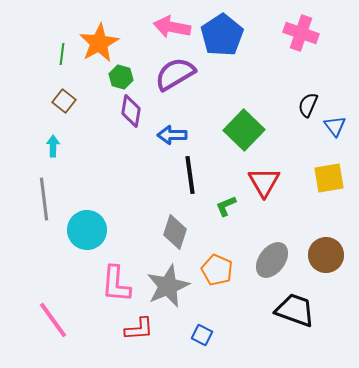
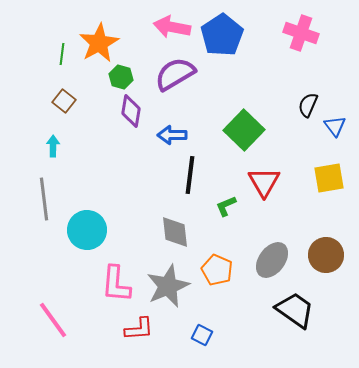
black line: rotated 15 degrees clockwise
gray diamond: rotated 24 degrees counterclockwise
black trapezoid: rotated 15 degrees clockwise
